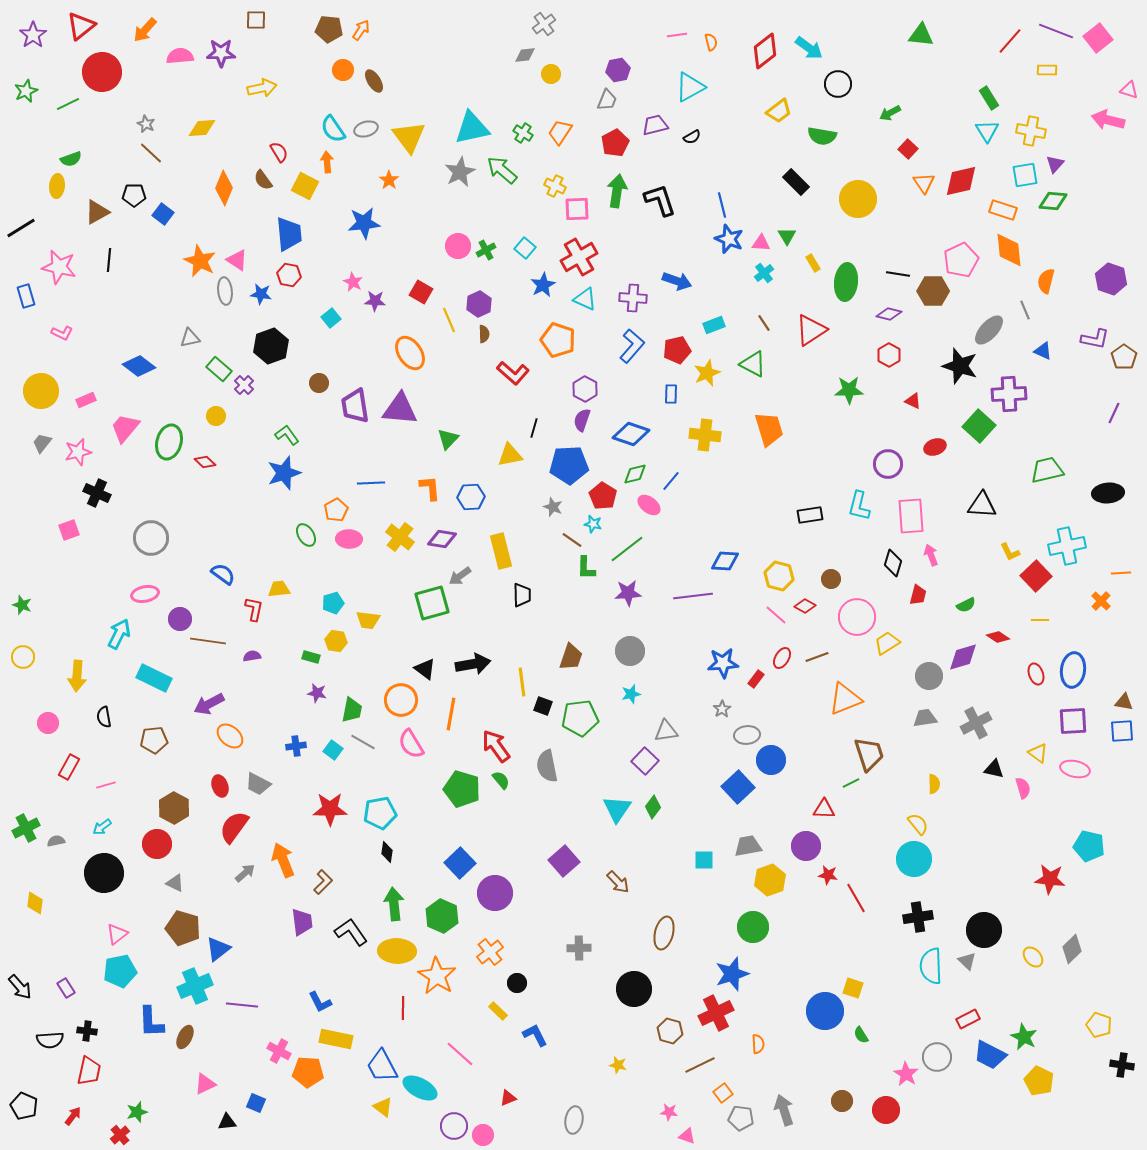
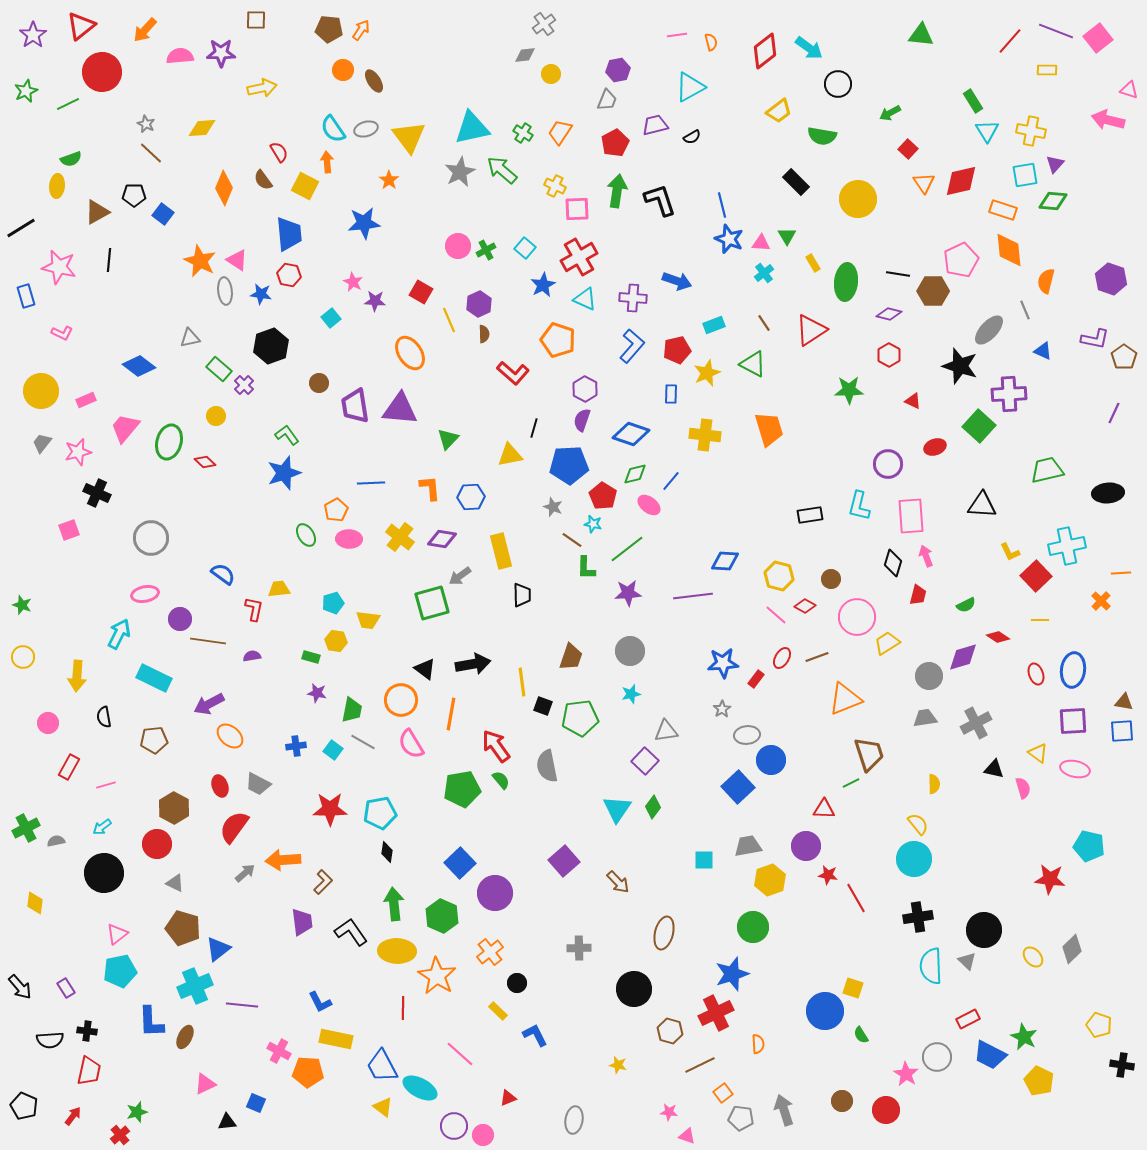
green rectangle at (989, 98): moved 16 px left, 3 px down
pink arrow at (931, 555): moved 5 px left, 1 px down
green pentagon at (462, 789): rotated 27 degrees counterclockwise
orange arrow at (283, 860): rotated 72 degrees counterclockwise
